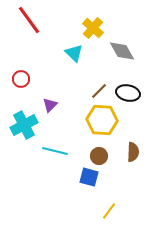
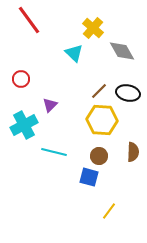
cyan line: moved 1 px left, 1 px down
